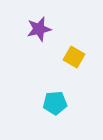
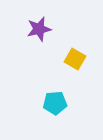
yellow square: moved 1 px right, 2 px down
